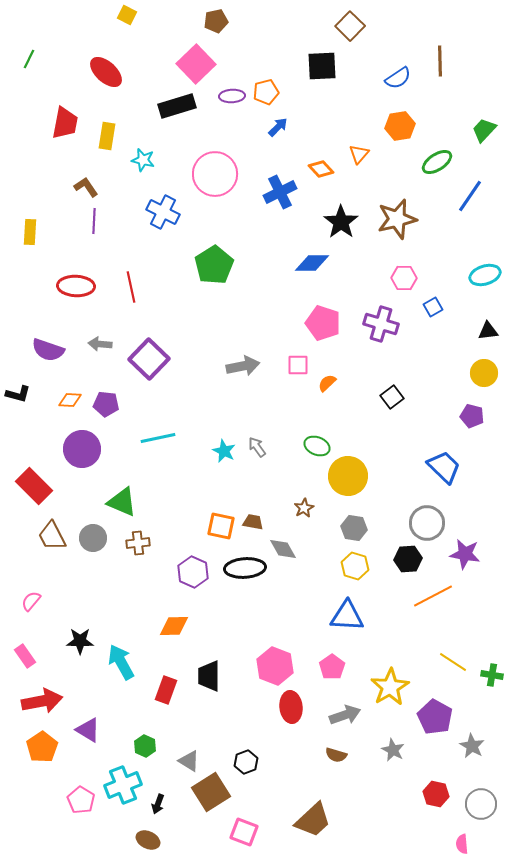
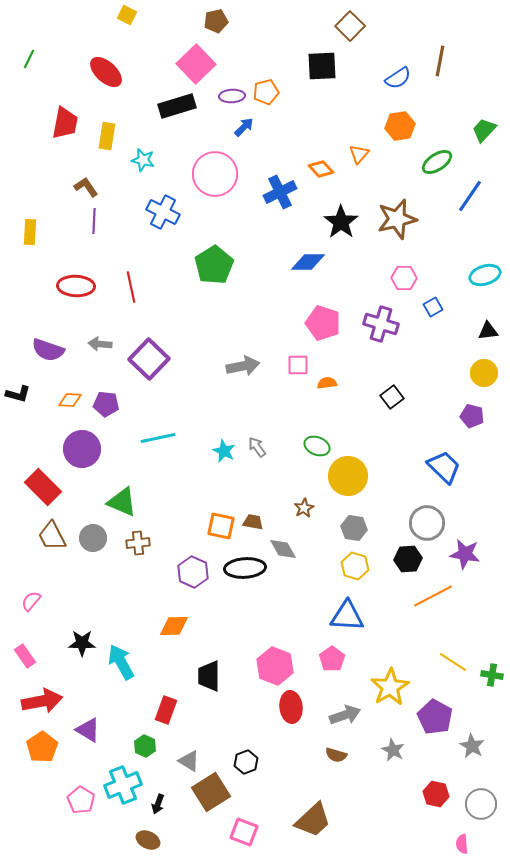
brown line at (440, 61): rotated 12 degrees clockwise
blue arrow at (278, 127): moved 34 px left
blue diamond at (312, 263): moved 4 px left, 1 px up
orange semicircle at (327, 383): rotated 36 degrees clockwise
red rectangle at (34, 486): moved 9 px right, 1 px down
black star at (80, 641): moved 2 px right, 2 px down
pink pentagon at (332, 667): moved 8 px up
red rectangle at (166, 690): moved 20 px down
